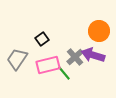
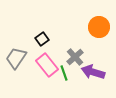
orange circle: moved 4 px up
purple arrow: moved 17 px down
gray trapezoid: moved 1 px left, 1 px up
pink rectangle: moved 1 px left; rotated 65 degrees clockwise
green line: rotated 21 degrees clockwise
